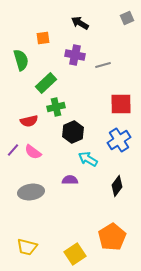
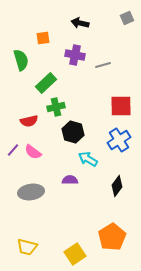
black arrow: rotated 18 degrees counterclockwise
red square: moved 2 px down
black hexagon: rotated 20 degrees counterclockwise
